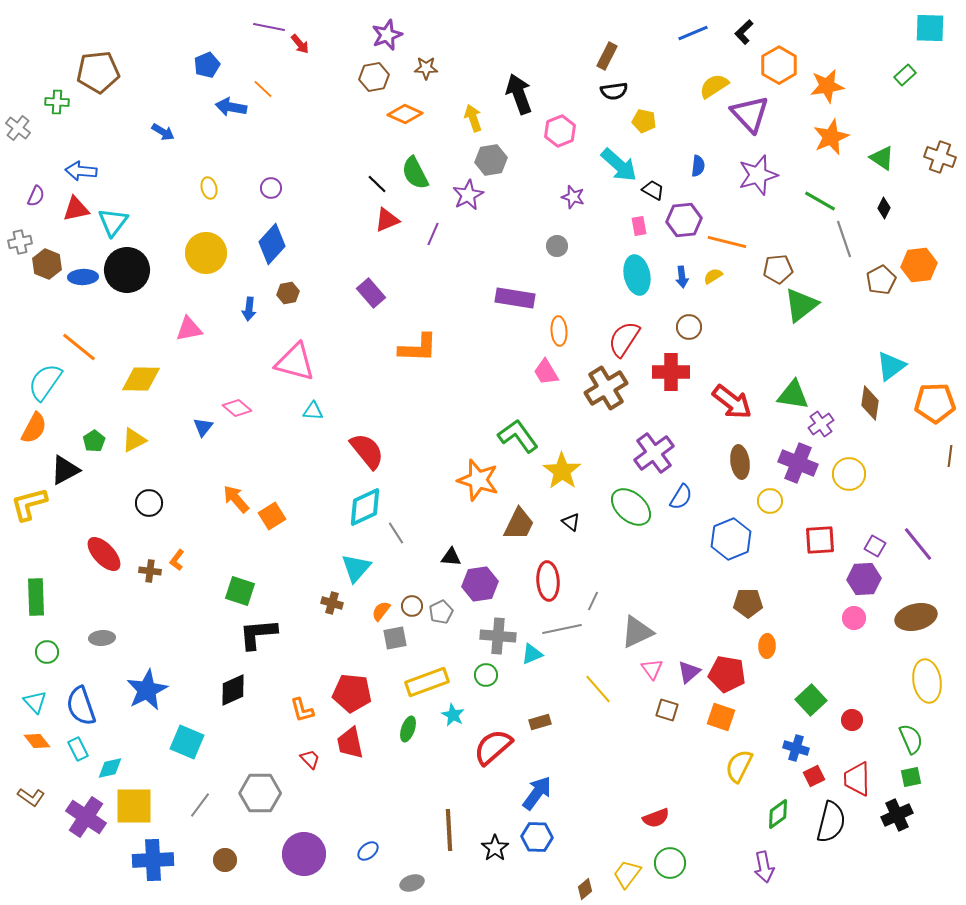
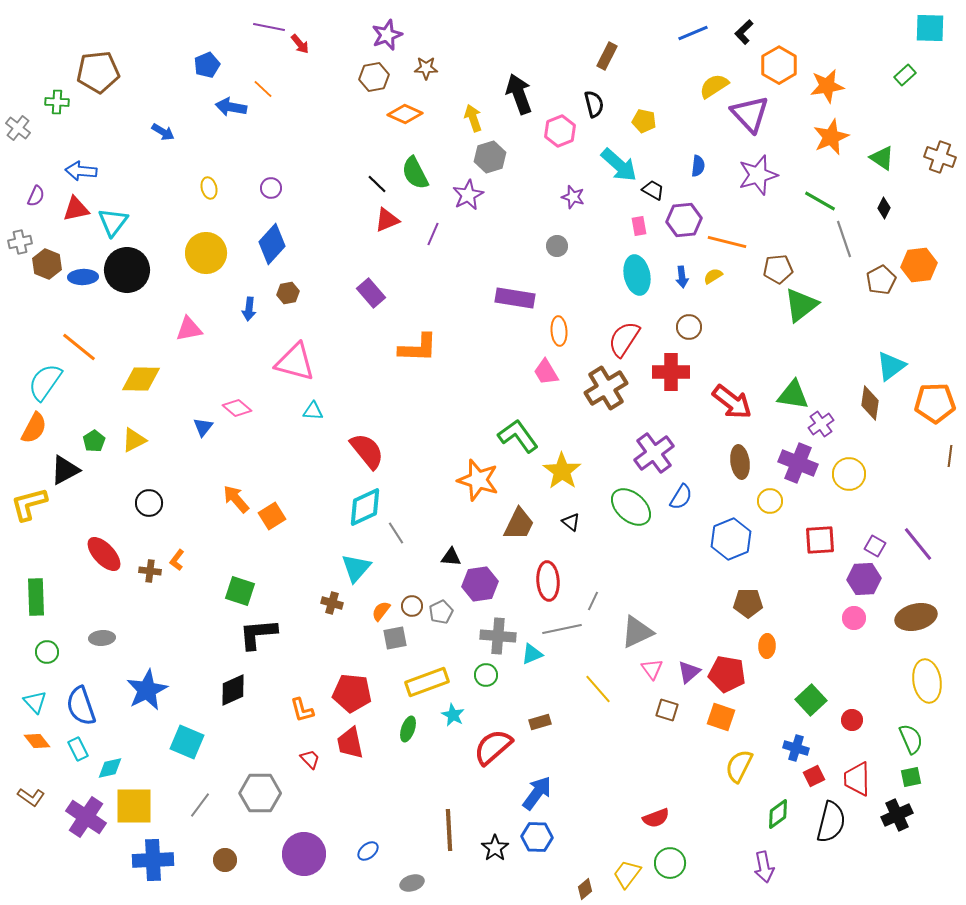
black semicircle at (614, 91): moved 20 px left, 13 px down; rotated 96 degrees counterclockwise
gray hexagon at (491, 160): moved 1 px left, 3 px up; rotated 8 degrees counterclockwise
